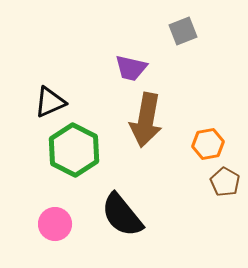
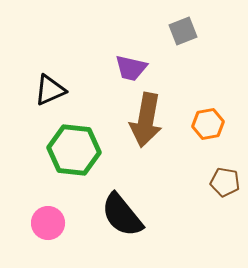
black triangle: moved 12 px up
orange hexagon: moved 20 px up
green hexagon: rotated 21 degrees counterclockwise
brown pentagon: rotated 20 degrees counterclockwise
pink circle: moved 7 px left, 1 px up
